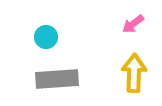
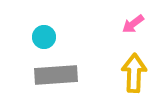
cyan circle: moved 2 px left
gray rectangle: moved 1 px left, 4 px up
